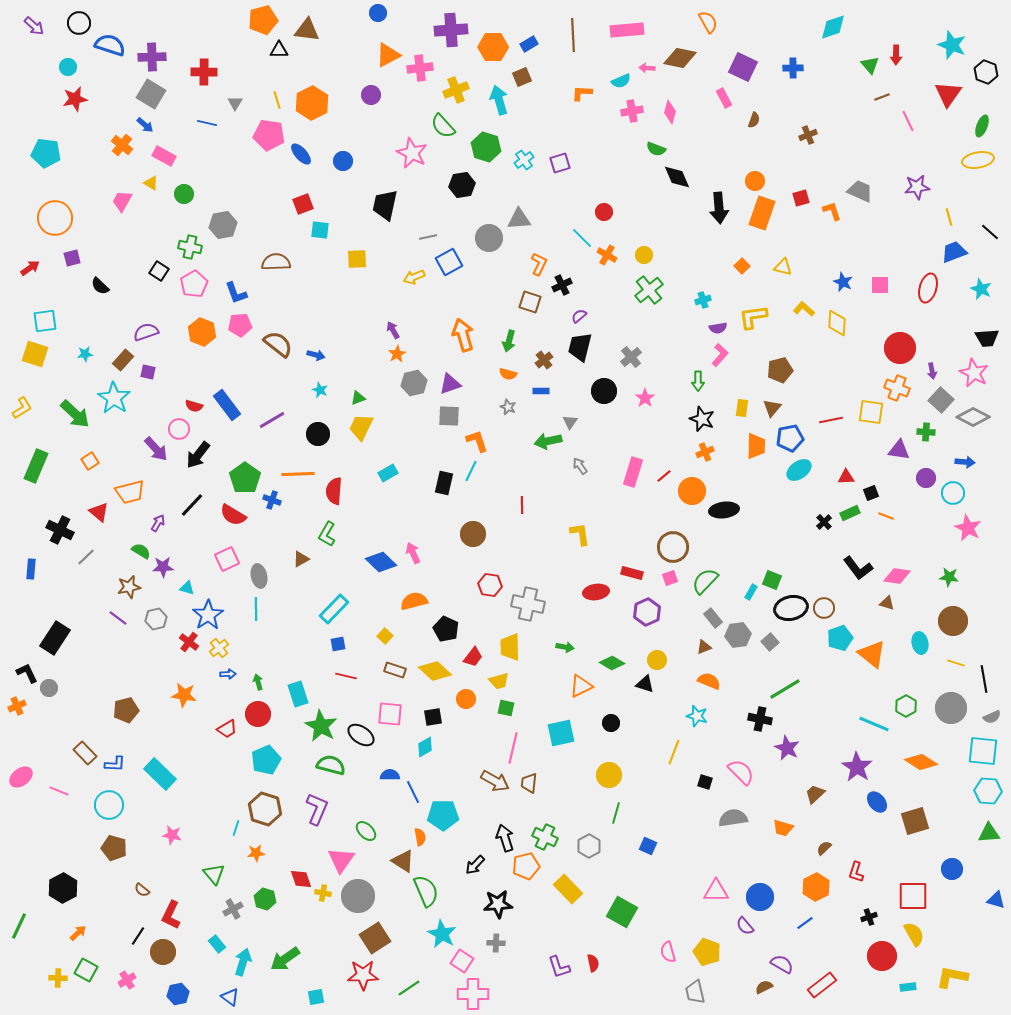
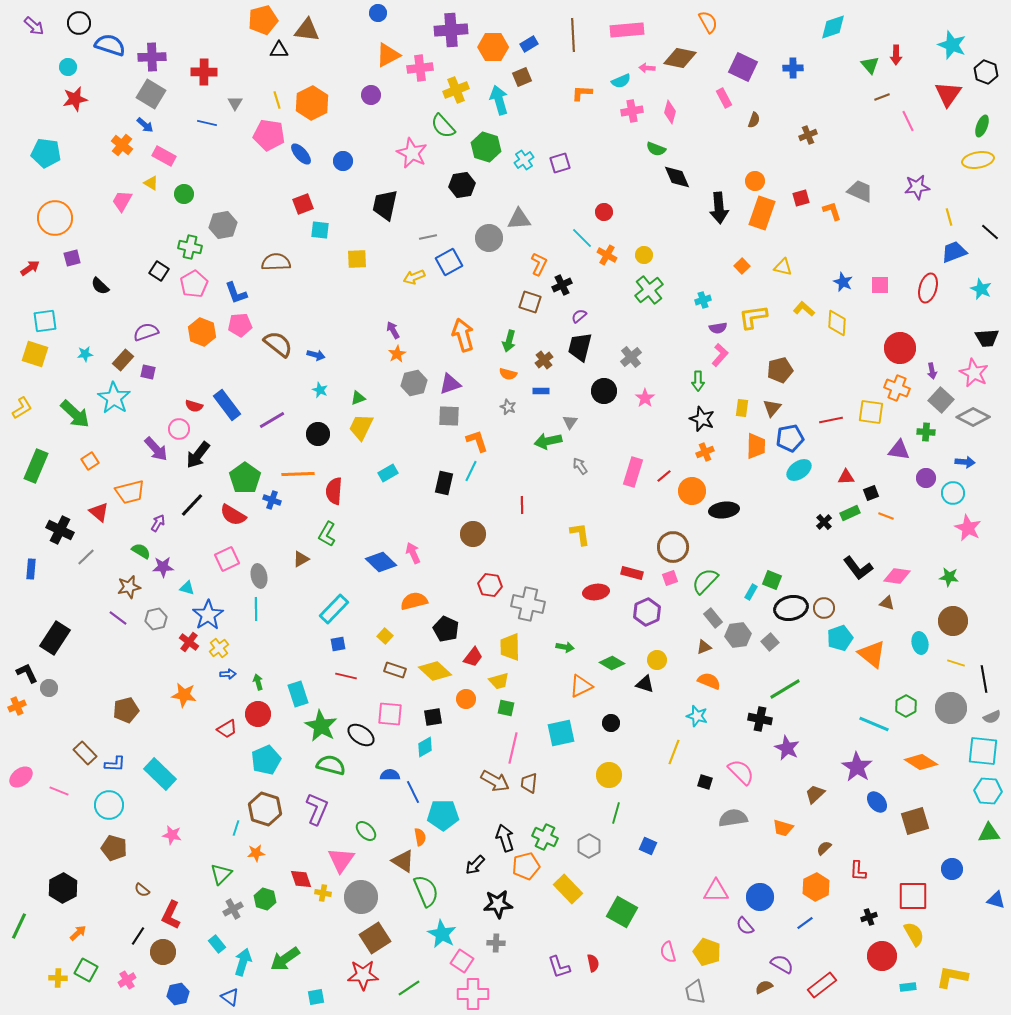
red L-shape at (856, 872): moved 2 px right, 1 px up; rotated 15 degrees counterclockwise
green triangle at (214, 874): moved 7 px right; rotated 25 degrees clockwise
gray circle at (358, 896): moved 3 px right, 1 px down
